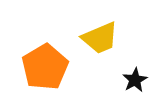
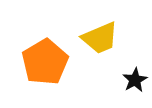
orange pentagon: moved 5 px up
